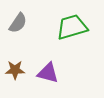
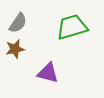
brown star: moved 21 px up; rotated 12 degrees counterclockwise
